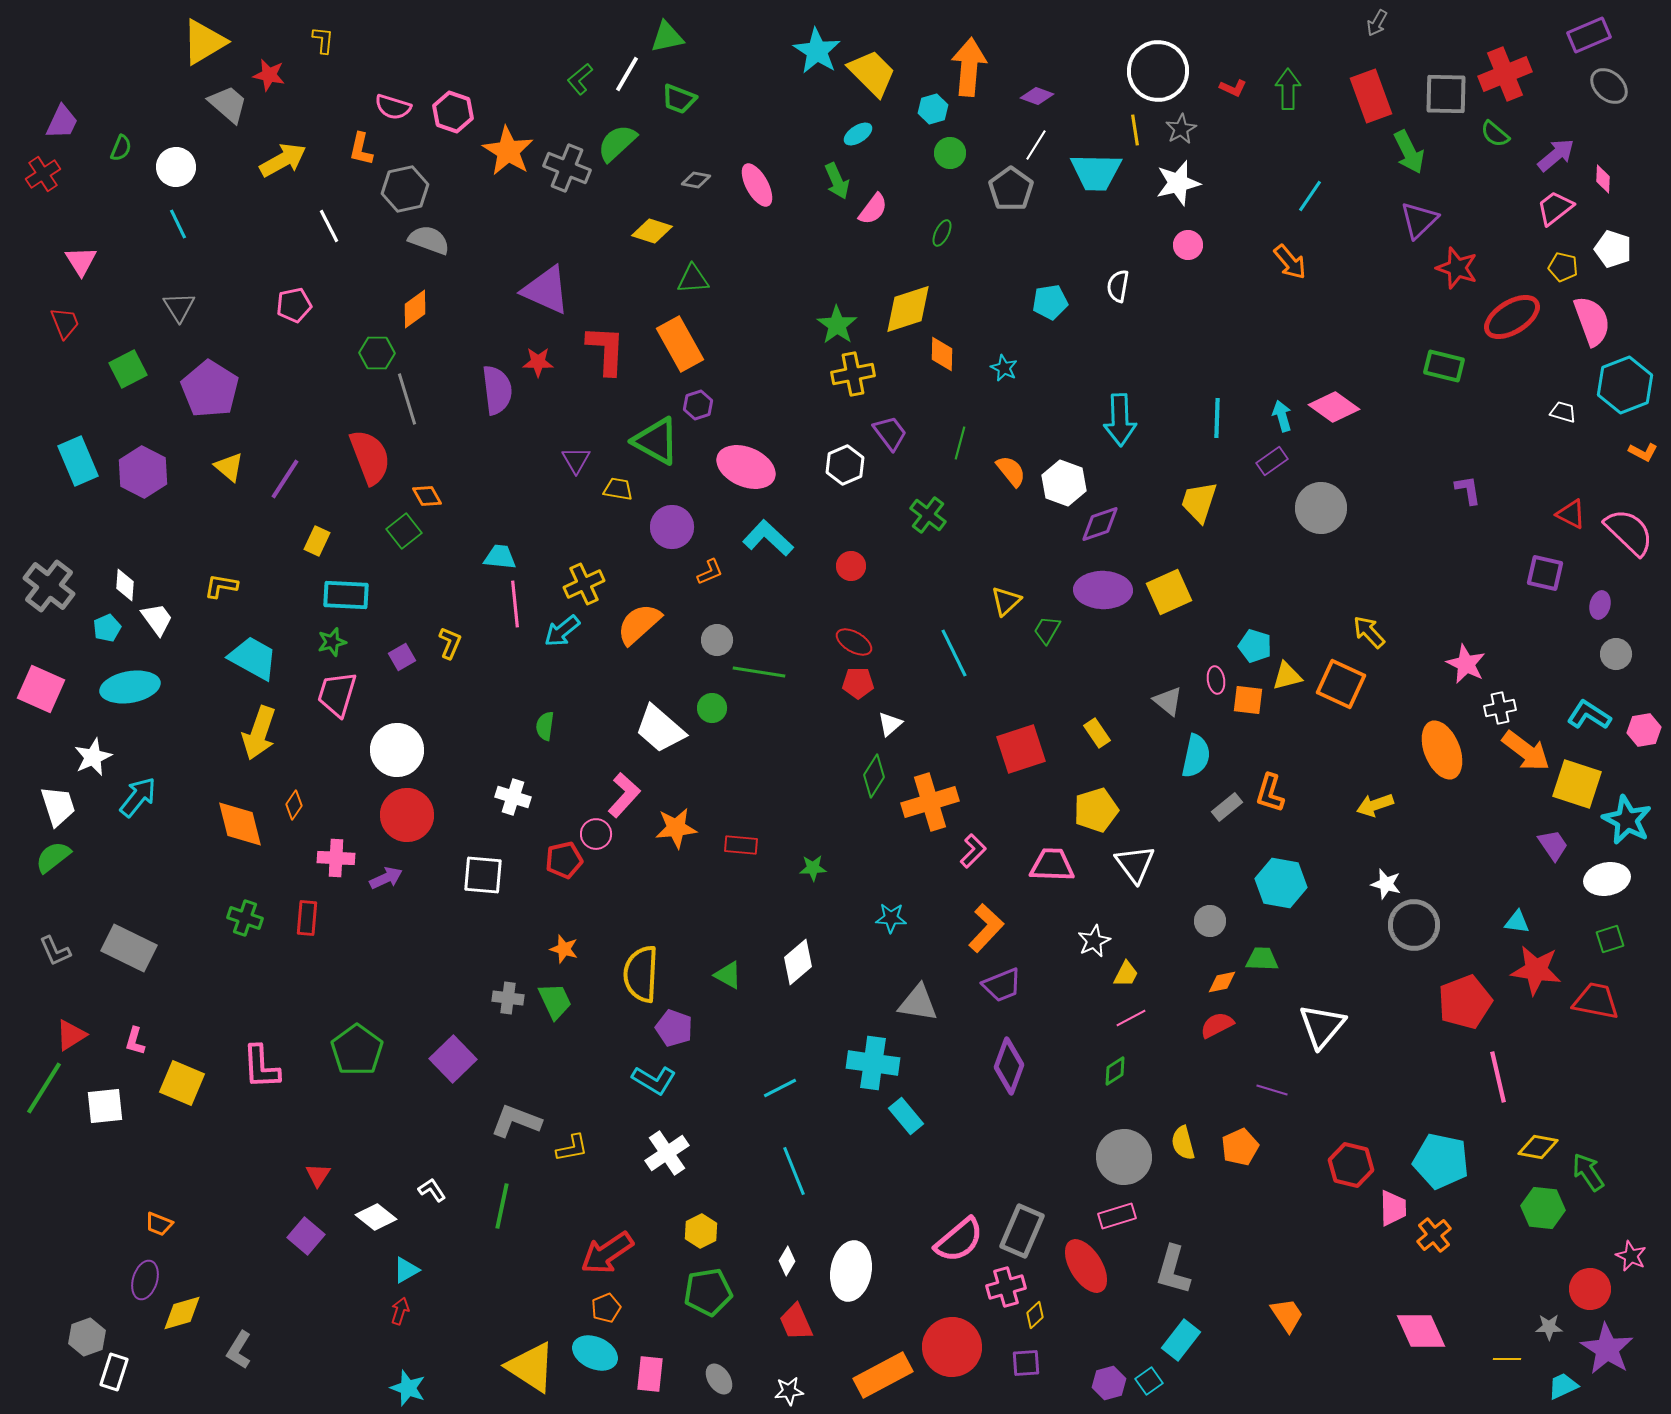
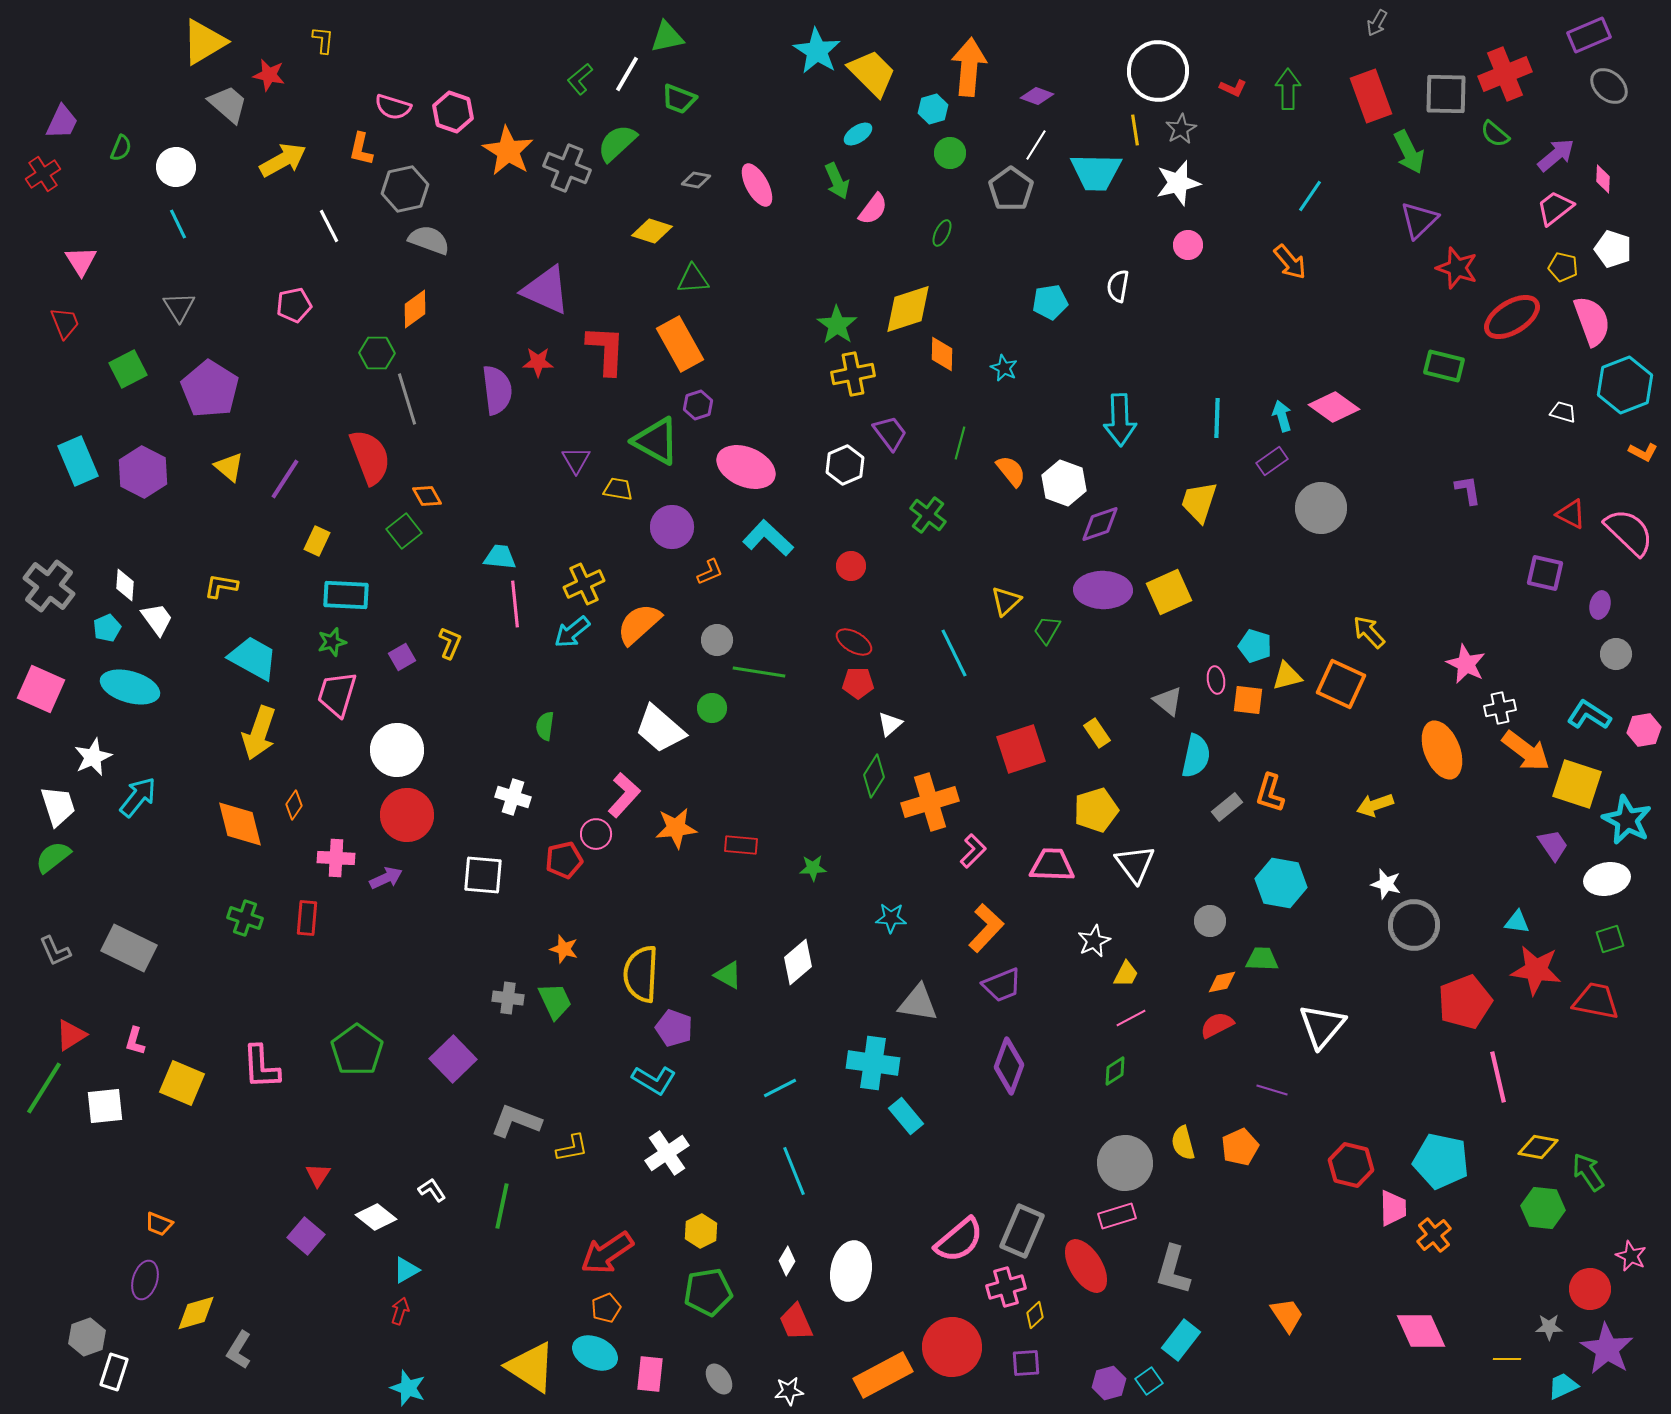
cyan arrow at (562, 631): moved 10 px right, 1 px down
cyan ellipse at (130, 687): rotated 26 degrees clockwise
gray circle at (1124, 1157): moved 1 px right, 6 px down
yellow diamond at (182, 1313): moved 14 px right
